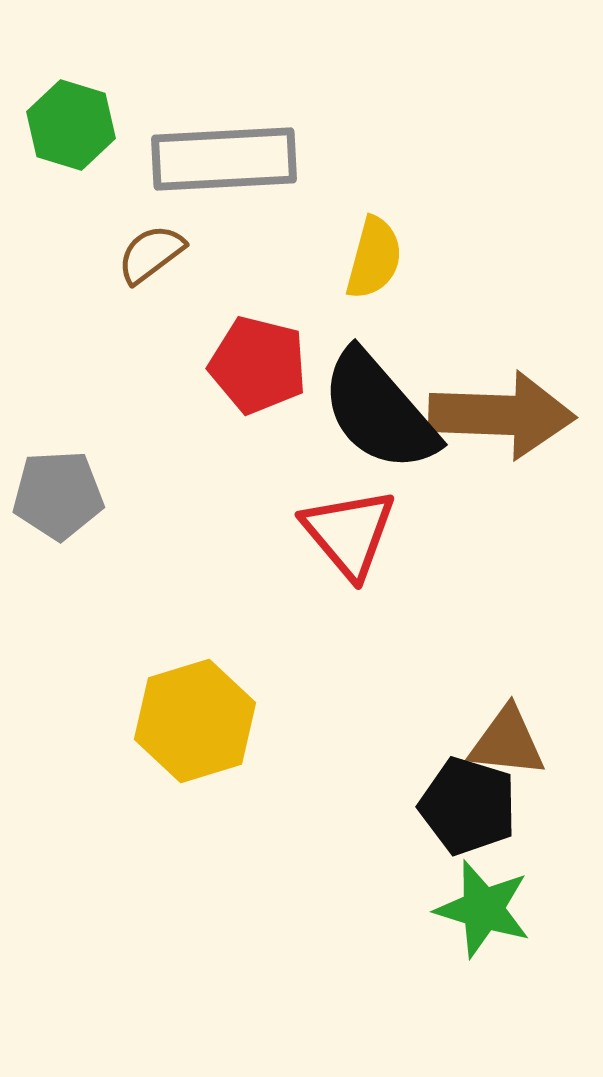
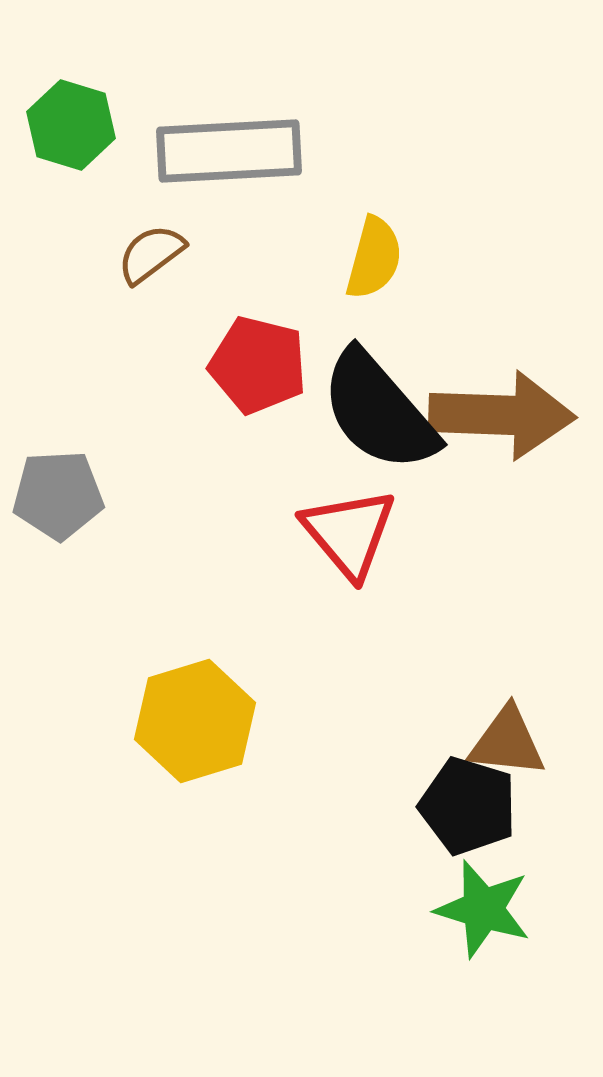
gray rectangle: moved 5 px right, 8 px up
